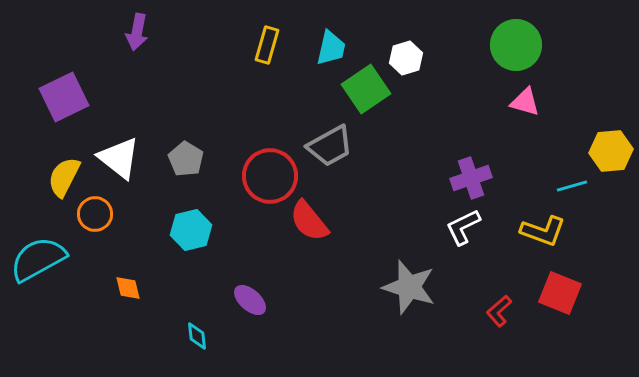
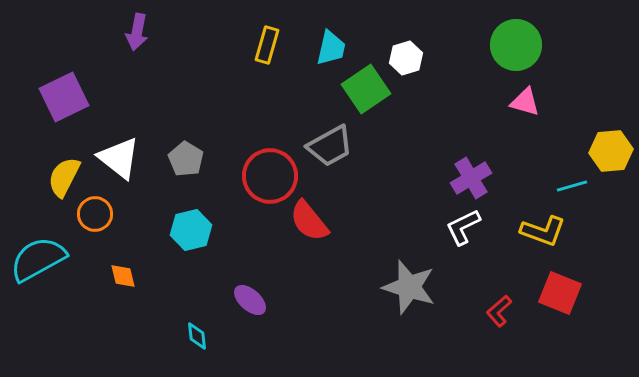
purple cross: rotated 12 degrees counterclockwise
orange diamond: moved 5 px left, 12 px up
